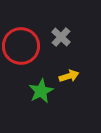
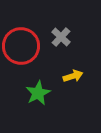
yellow arrow: moved 4 px right
green star: moved 3 px left, 2 px down
